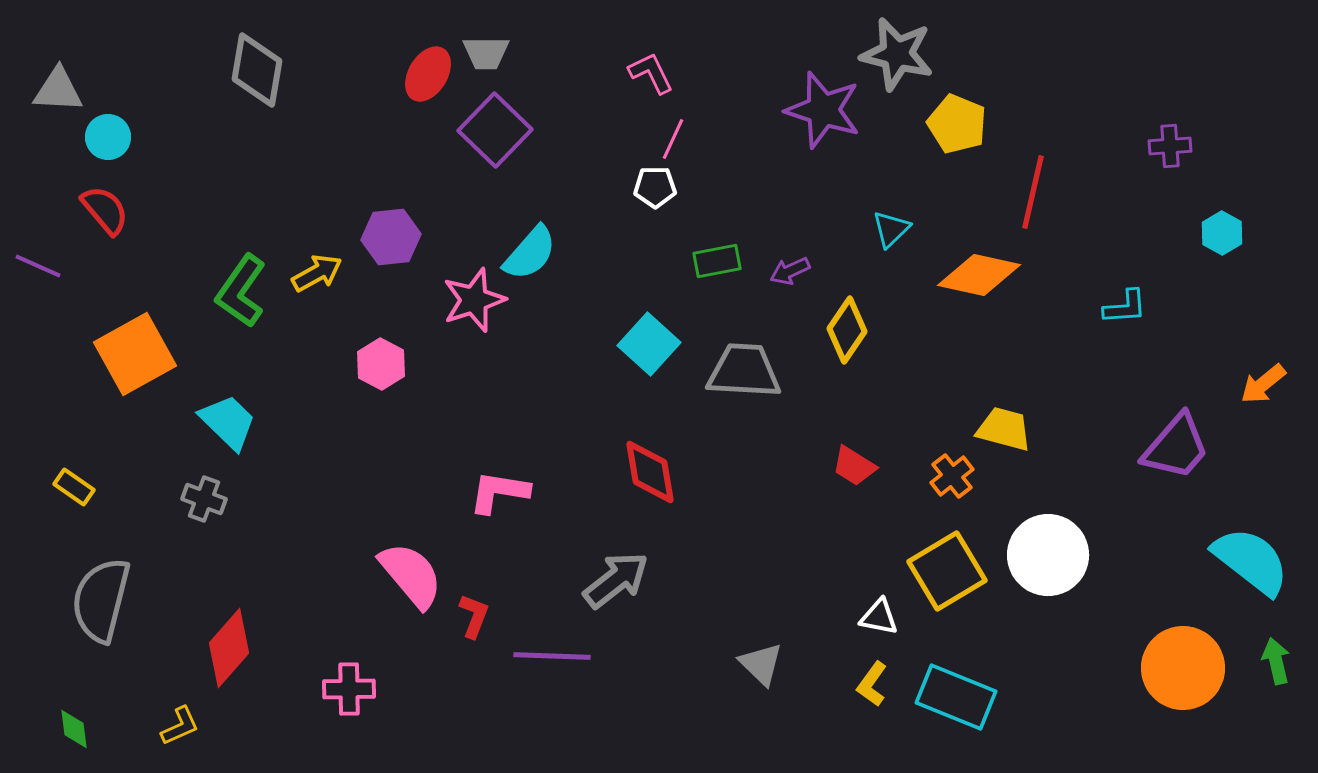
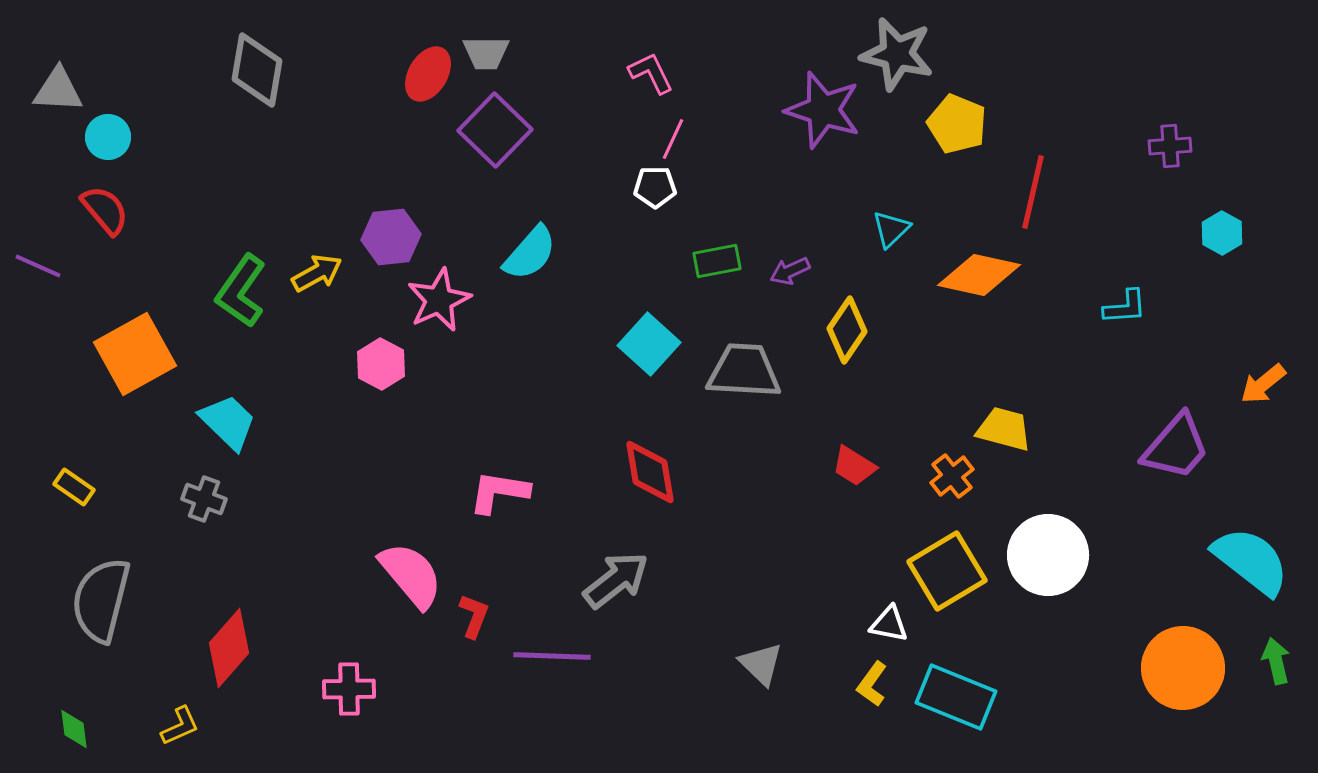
pink star at (474, 300): moved 35 px left; rotated 6 degrees counterclockwise
white triangle at (879, 617): moved 10 px right, 7 px down
